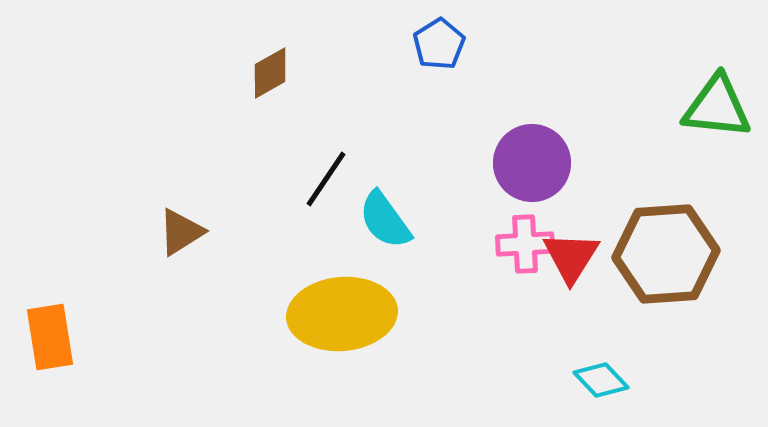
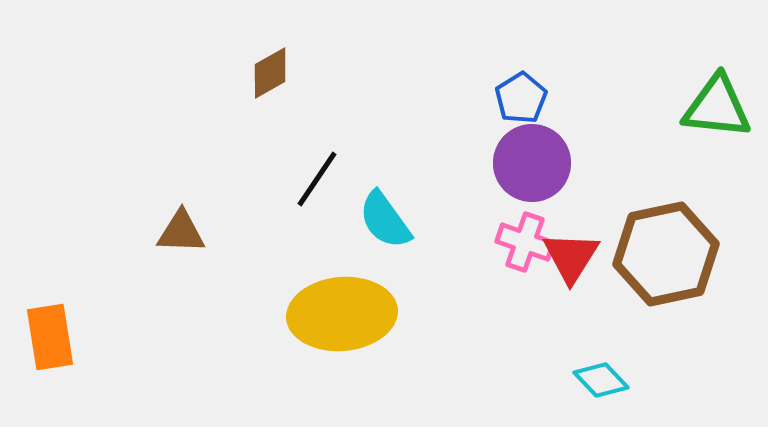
blue pentagon: moved 82 px right, 54 px down
black line: moved 9 px left
brown triangle: rotated 34 degrees clockwise
pink cross: moved 2 px up; rotated 22 degrees clockwise
brown hexagon: rotated 8 degrees counterclockwise
